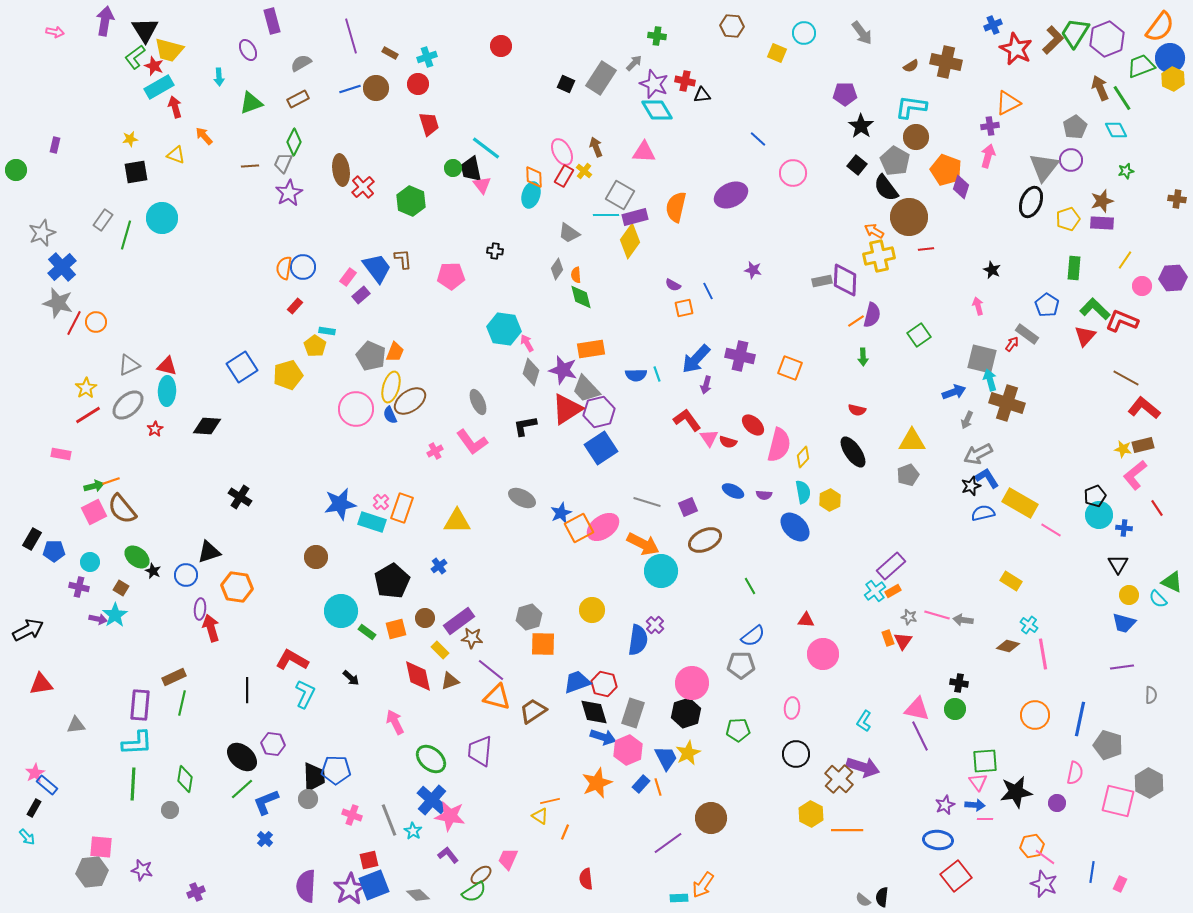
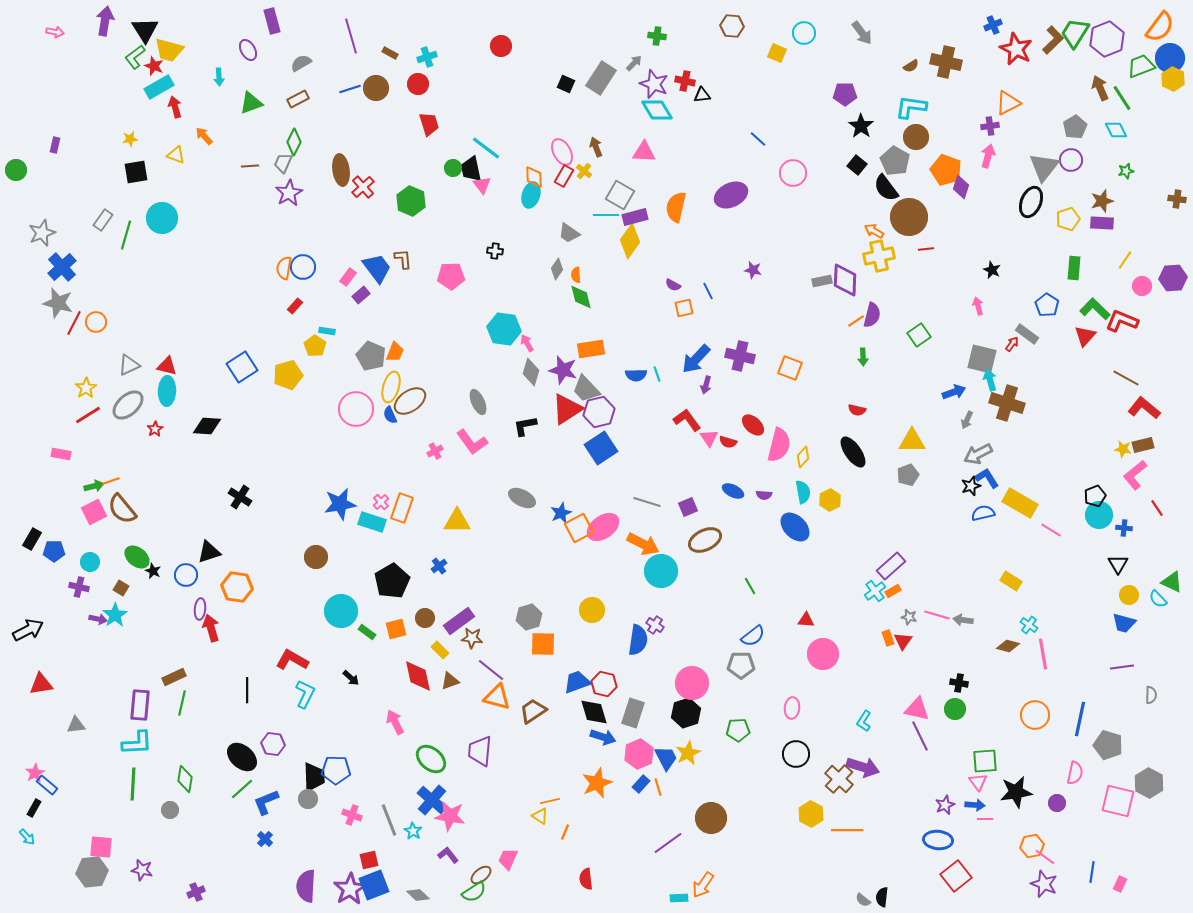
purple cross at (655, 625): rotated 12 degrees counterclockwise
pink hexagon at (628, 750): moved 11 px right, 4 px down
